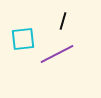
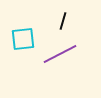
purple line: moved 3 px right
